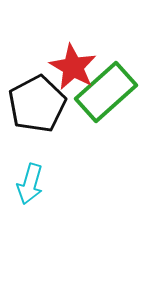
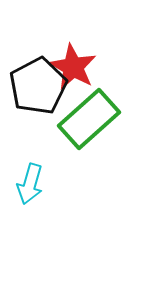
green rectangle: moved 17 px left, 27 px down
black pentagon: moved 1 px right, 18 px up
